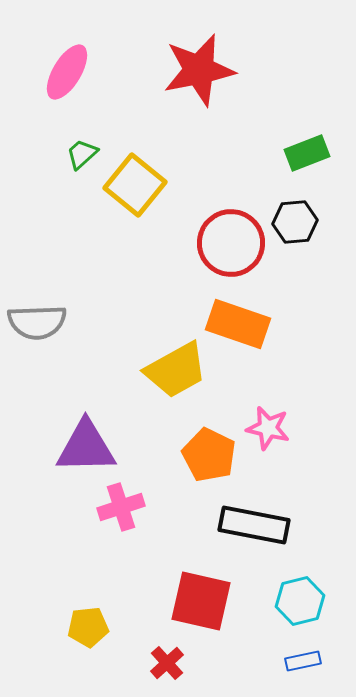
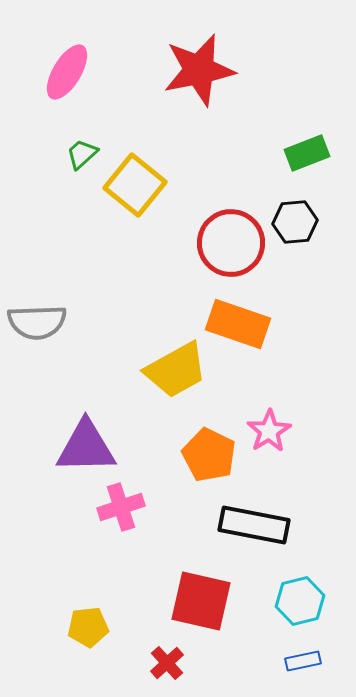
pink star: moved 1 px right, 3 px down; rotated 27 degrees clockwise
